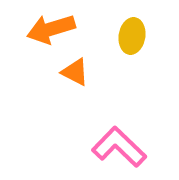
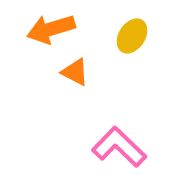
yellow ellipse: rotated 24 degrees clockwise
